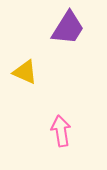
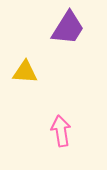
yellow triangle: rotated 20 degrees counterclockwise
